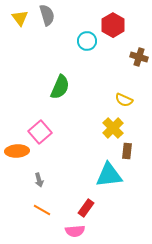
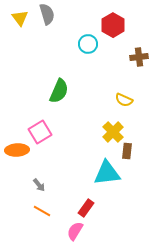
gray semicircle: moved 1 px up
cyan circle: moved 1 px right, 3 px down
brown cross: rotated 24 degrees counterclockwise
green semicircle: moved 1 px left, 4 px down
yellow cross: moved 4 px down
pink square: rotated 10 degrees clockwise
orange ellipse: moved 1 px up
cyan triangle: moved 2 px left, 2 px up
gray arrow: moved 5 px down; rotated 24 degrees counterclockwise
orange line: moved 1 px down
pink semicircle: rotated 126 degrees clockwise
